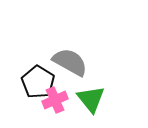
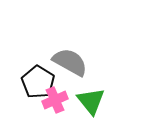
green triangle: moved 2 px down
